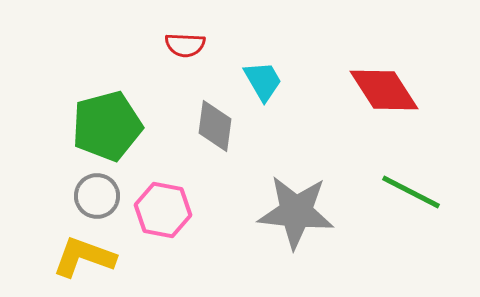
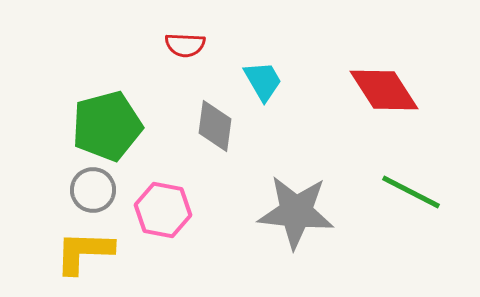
gray circle: moved 4 px left, 6 px up
yellow L-shape: moved 5 px up; rotated 18 degrees counterclockwise
